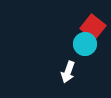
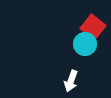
white arrow: moved 3 px right, 9 px down
